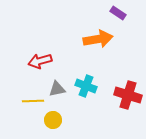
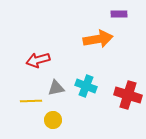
purple rectangle: moved 1 px right, 1 px down; rotated 35 degrees counterclockwise
red arrow: moved 2 px left, 1 px up
gray triangle: moved 1 px left, 1 px up
yellow line: moved 2 px left
